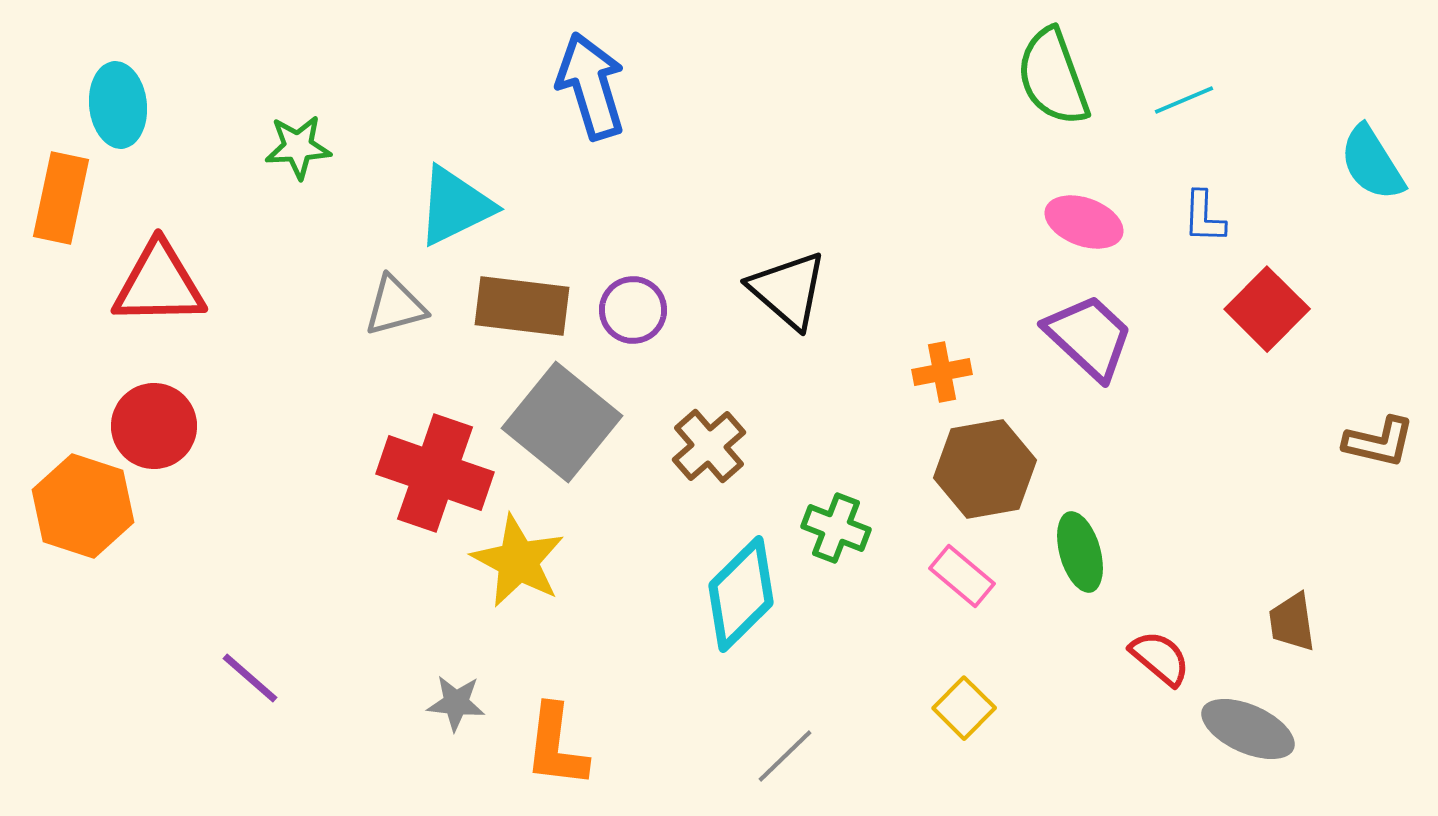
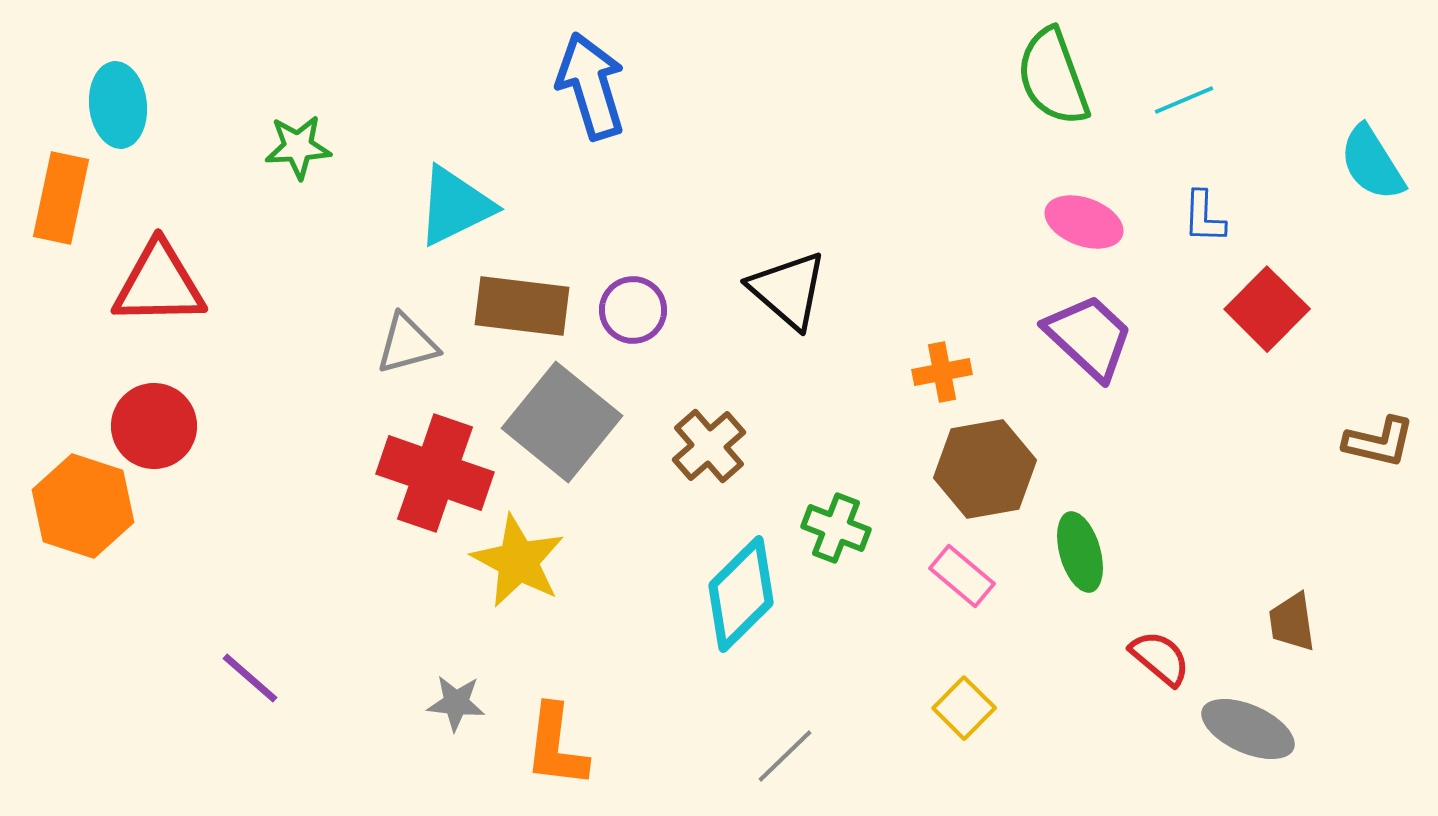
gray triangle: moved 12 px right, 38 px down
